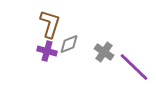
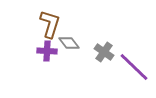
gray diamond: moved 1 px up; rotated 75 degrees clockwise
purple cross: rotated 12 degrees counterclockwise
